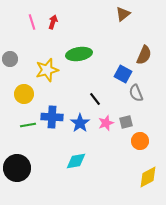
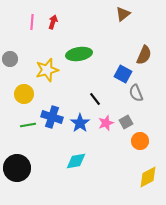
pink line: rotated 21 degrees clockwise
blue cross: rotated 15 degrees clockwise
gray square: rotated 16 degrees counterclockwise
